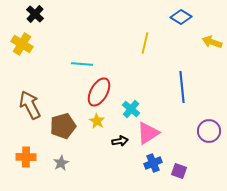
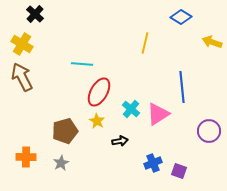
brown arrow: moved 8 px left, 28 px up
brown pentagon: moved 2 px right, 5 px down
pink triangle: moved 10 px right, 19 px up
